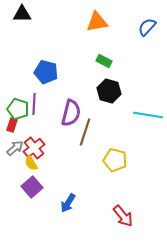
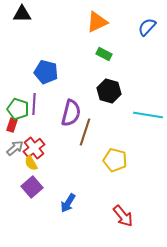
orange triangle: rotated 15 degrees counterclockwise
green rectangle: moved 7 px up
